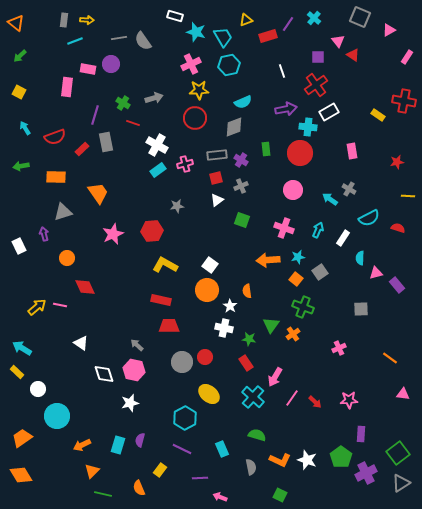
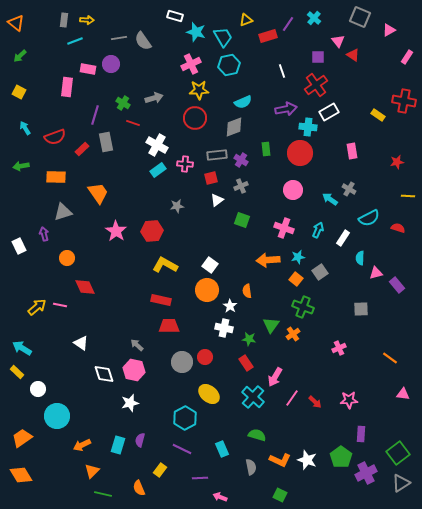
pink cross at (185, 164): rotated 21 degrees clockwise
red square at (216, 178): moved 5 px left
pink star at (113, 234): moved 3 px right, 3 px up; rotated 15 degrees counterclockwise
